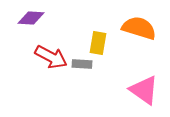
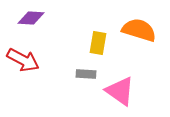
orange semicircle: moved 2 px down
red arrow: moved 28 px left, 3 px down
gray rectangle: moved 4 px right, 10 px down
pink triangle: moved 24 px left, 1 px down
